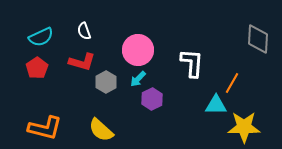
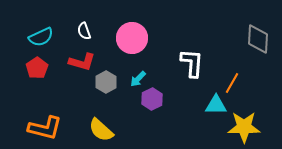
pink circle: moved 6 px left, 12 px up
